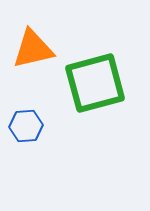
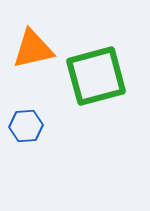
green square: moved 1 px right, 7 px up
